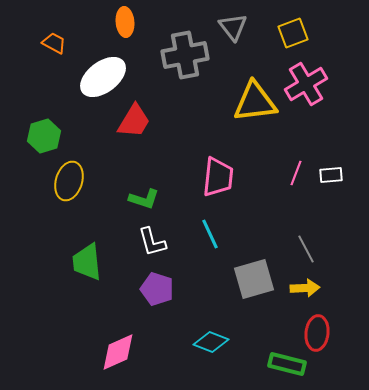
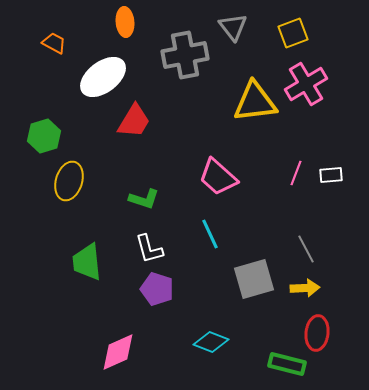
pink trapezoid: rotated 126 degrees clockwise
white L-shape: moved 3 px left, 7 px down
